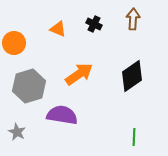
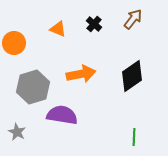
brown arrow: rotated 35 degrees clockwise
black cross: rotated 14 degrees clockwise
orange arrow: moved 2 px right; rotated 24 degrees clockwise
gray hexagon: moved 4 px right, 1 px down
